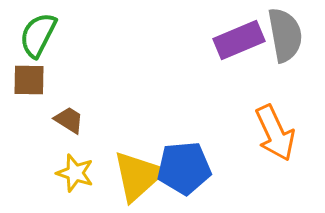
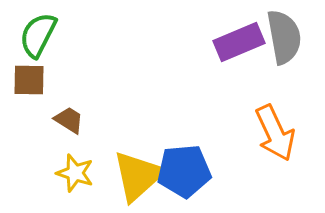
gray semicircle: moved 1 px left, 2 px down
purple rectangle: moved 2 px down
blue pentagon: moved 3 px down
